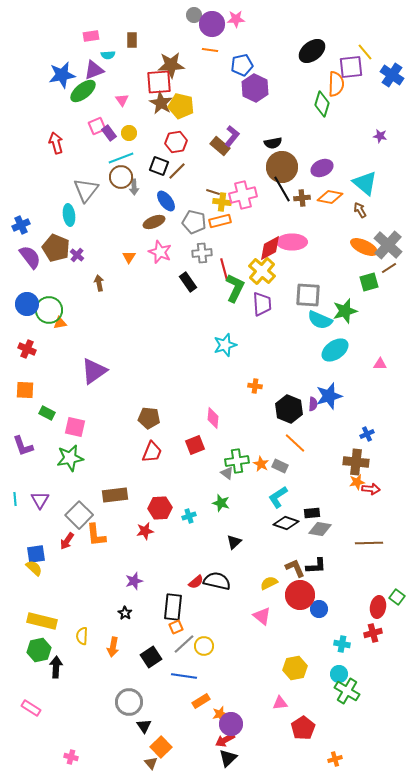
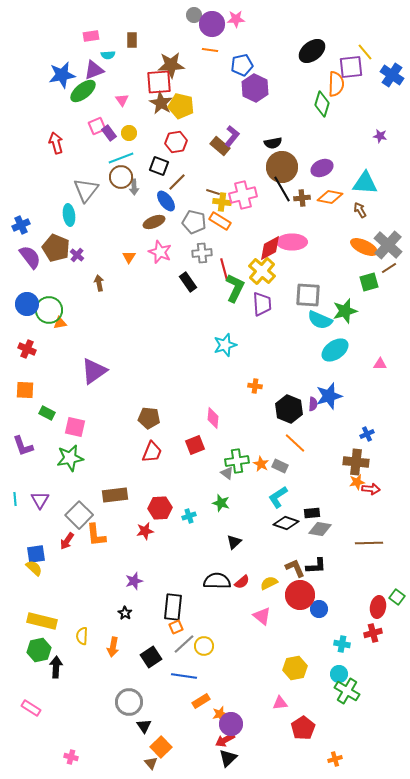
brown line at (177, 171): moved 11 px down
cyan triangle at (365, 183): rotated 36 degrees counterclockwise
orange rectangle at (220, 221): rotated 45 degrees clockwise
black semicircle at (217, 581): rotated 12 degrees counterclockwise
red semicircle at (196, 582): moved 46 px right
